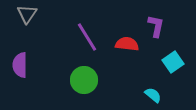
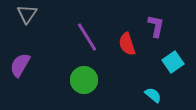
red semicircle: rotated 115 degrees counterclockwise
purple semicircle: rotated 30 degrees clockwise
